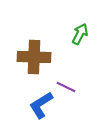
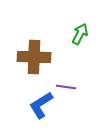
purple line: rotated 18 degrees counterclockwise
